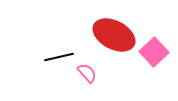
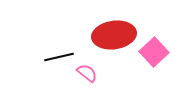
red ellipse: rotated 36 degrees counterclockwise
pink semicircle: rotated 10 degrees counterclockwise
